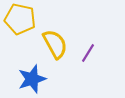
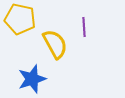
purple line: moved 4 px left, 26 px up; rotated 36 degrees counterclockwise
